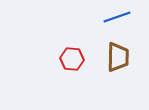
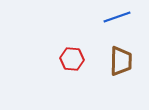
brown trapezoid: moved 3 px right, 4 px down
